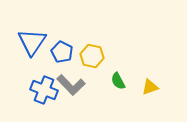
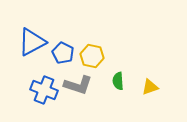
blue triangle: rotated 28 degrees clockwise
blue pentagon: moved 1 px right, 1 px down
green semicircle: rotated 24 degrees clockwise
gray L-shape: moved 7 px right; rotated 28 degrees counterclockwise
